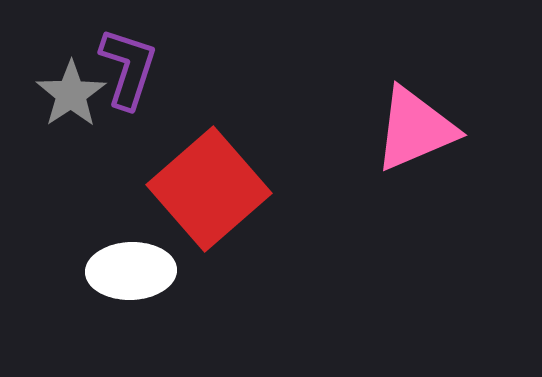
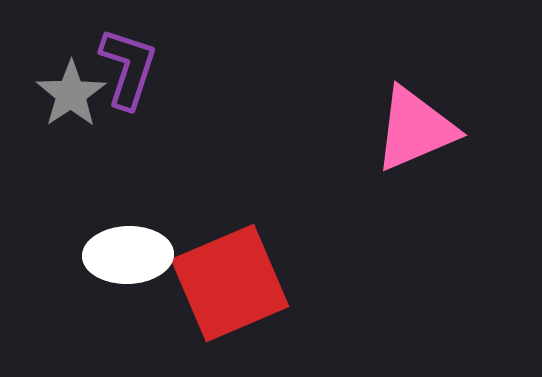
red square: moved 21 px right, 94 px down; rotated 18 degrees clockwise
white ellipse: moved 3 px left, 16 px up
